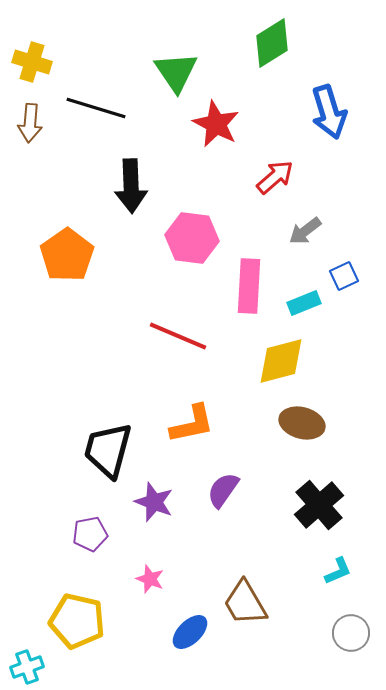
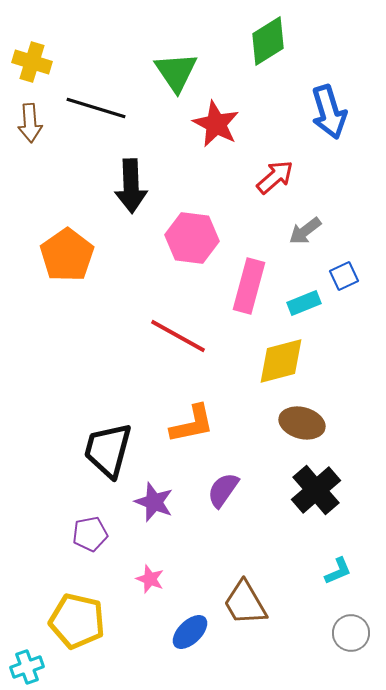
green diamond: moved 4 px left, 2 px up
brown arrow: rotated 9 degrees counterclockwise
pink rectangle: rotated 12 degrees clockwise
red line: rotated 6 degrees clockwise
black cross: moved 3 px left, 15 px up
